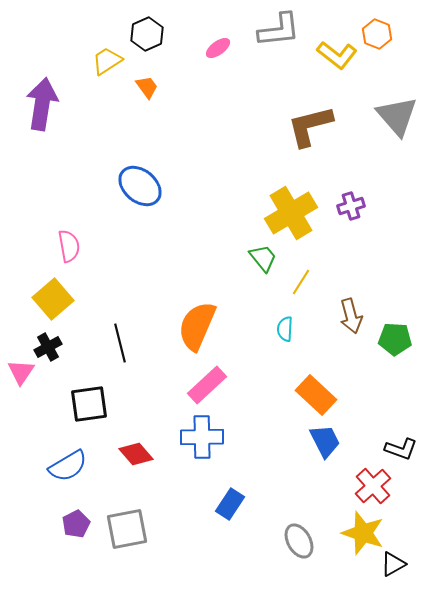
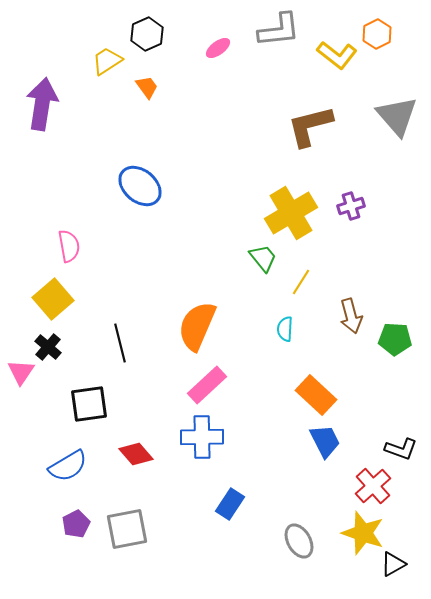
orange hexagon: rotated 12 degrees clockwise
black cross: rotated 20 degrees counterclockwise
